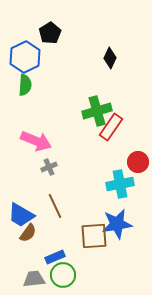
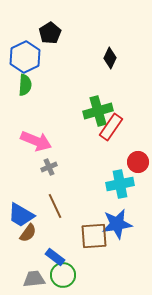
green cross: moved 1 px right
blue rectangle: rotated 60 degrees clockwise
